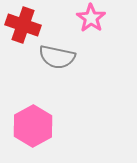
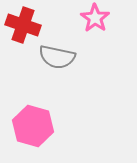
pink star: moved 4 px right
pink hexagon: rotated 15 degrees counterclockwise
